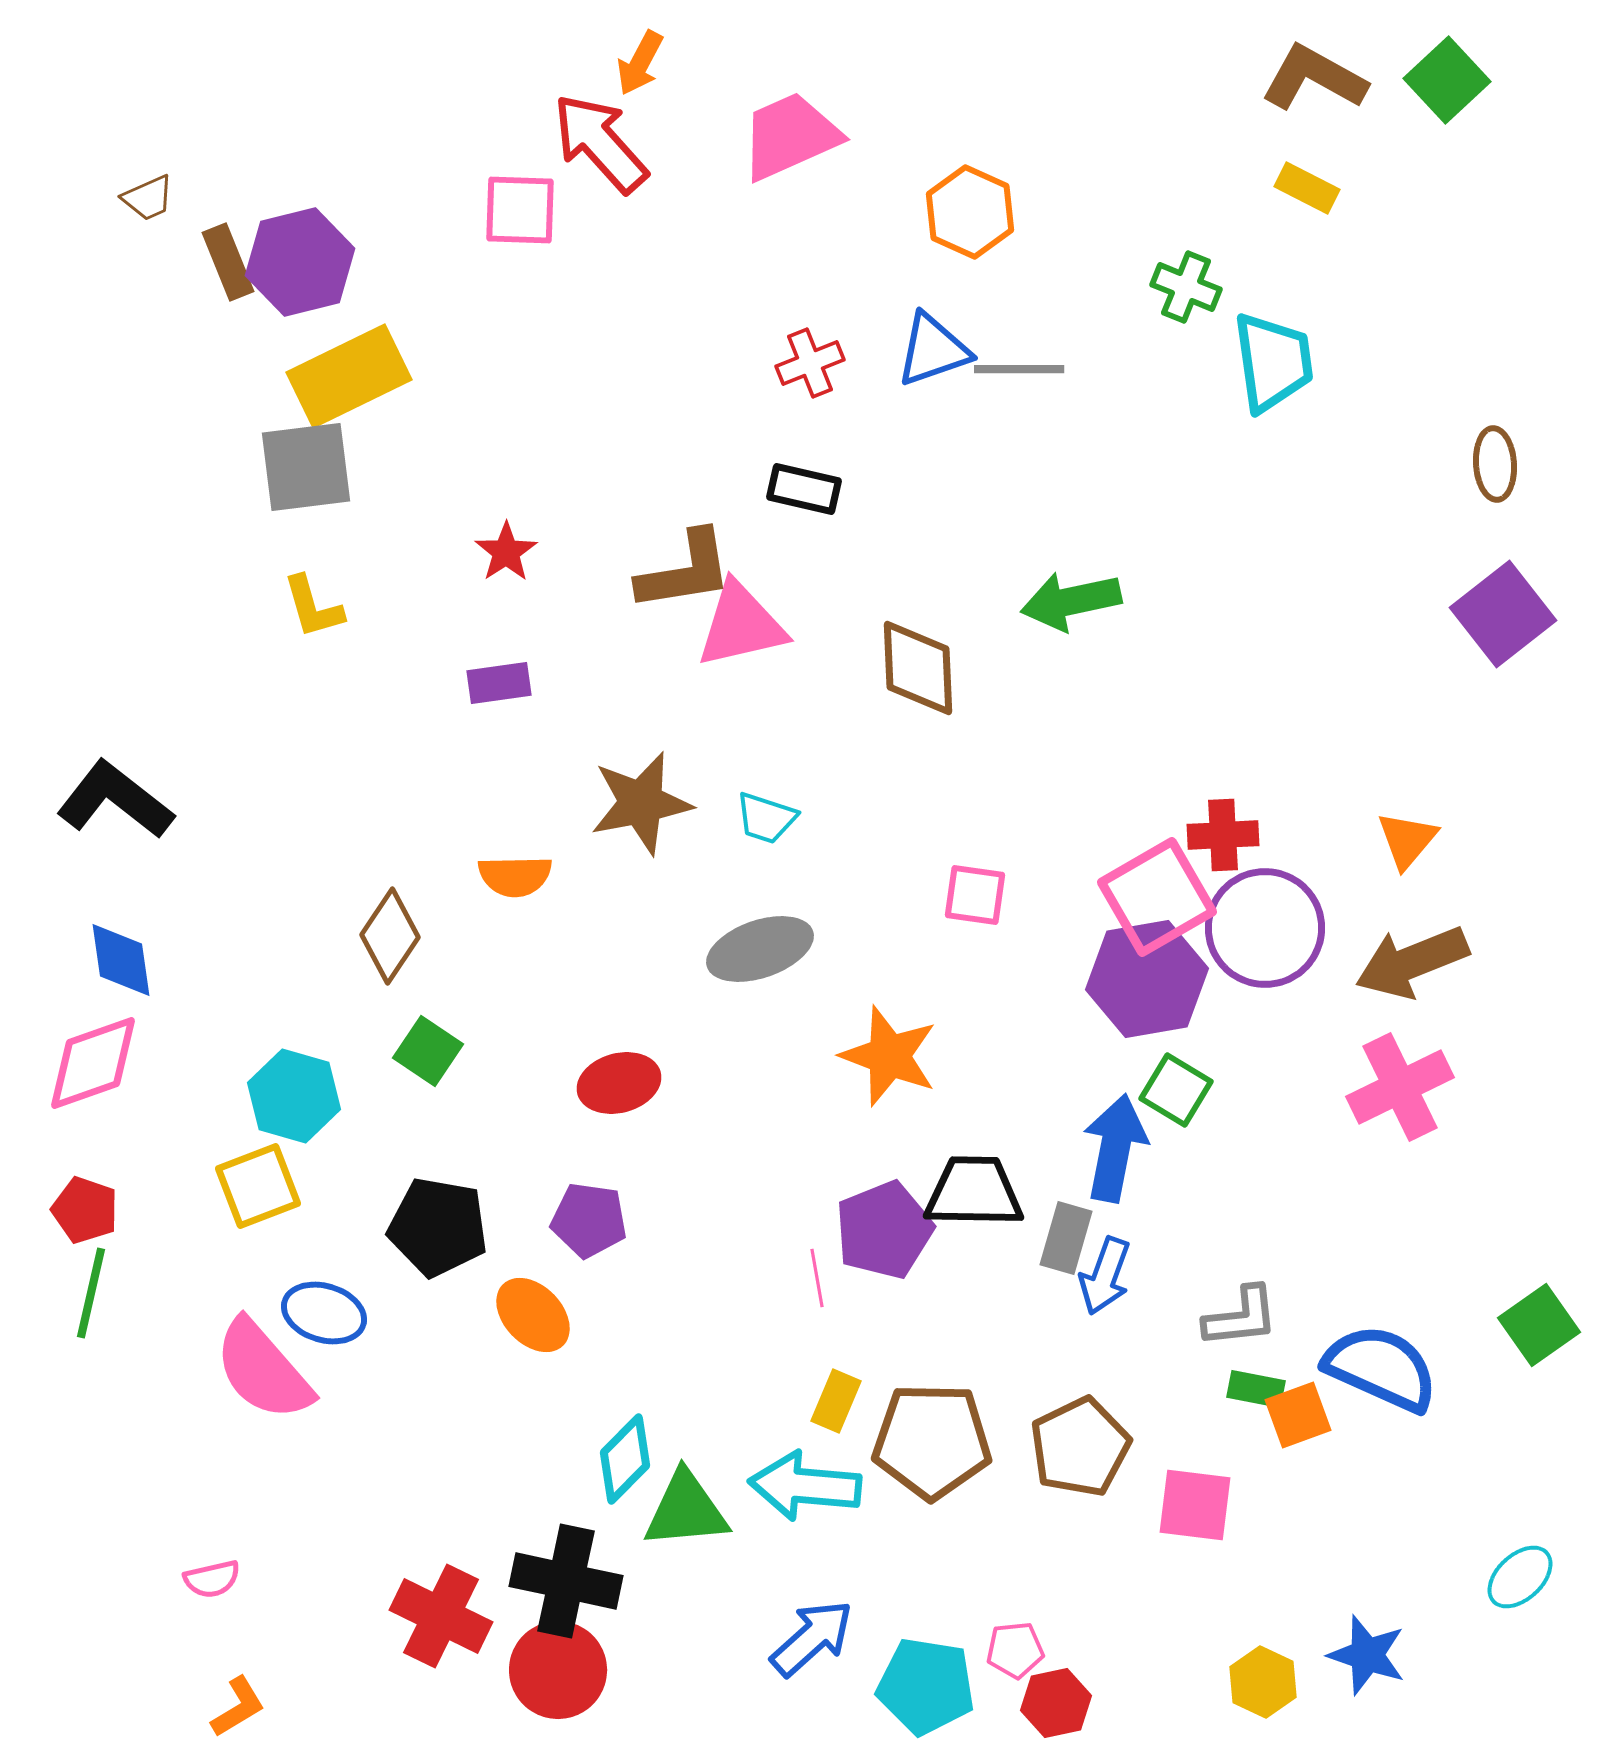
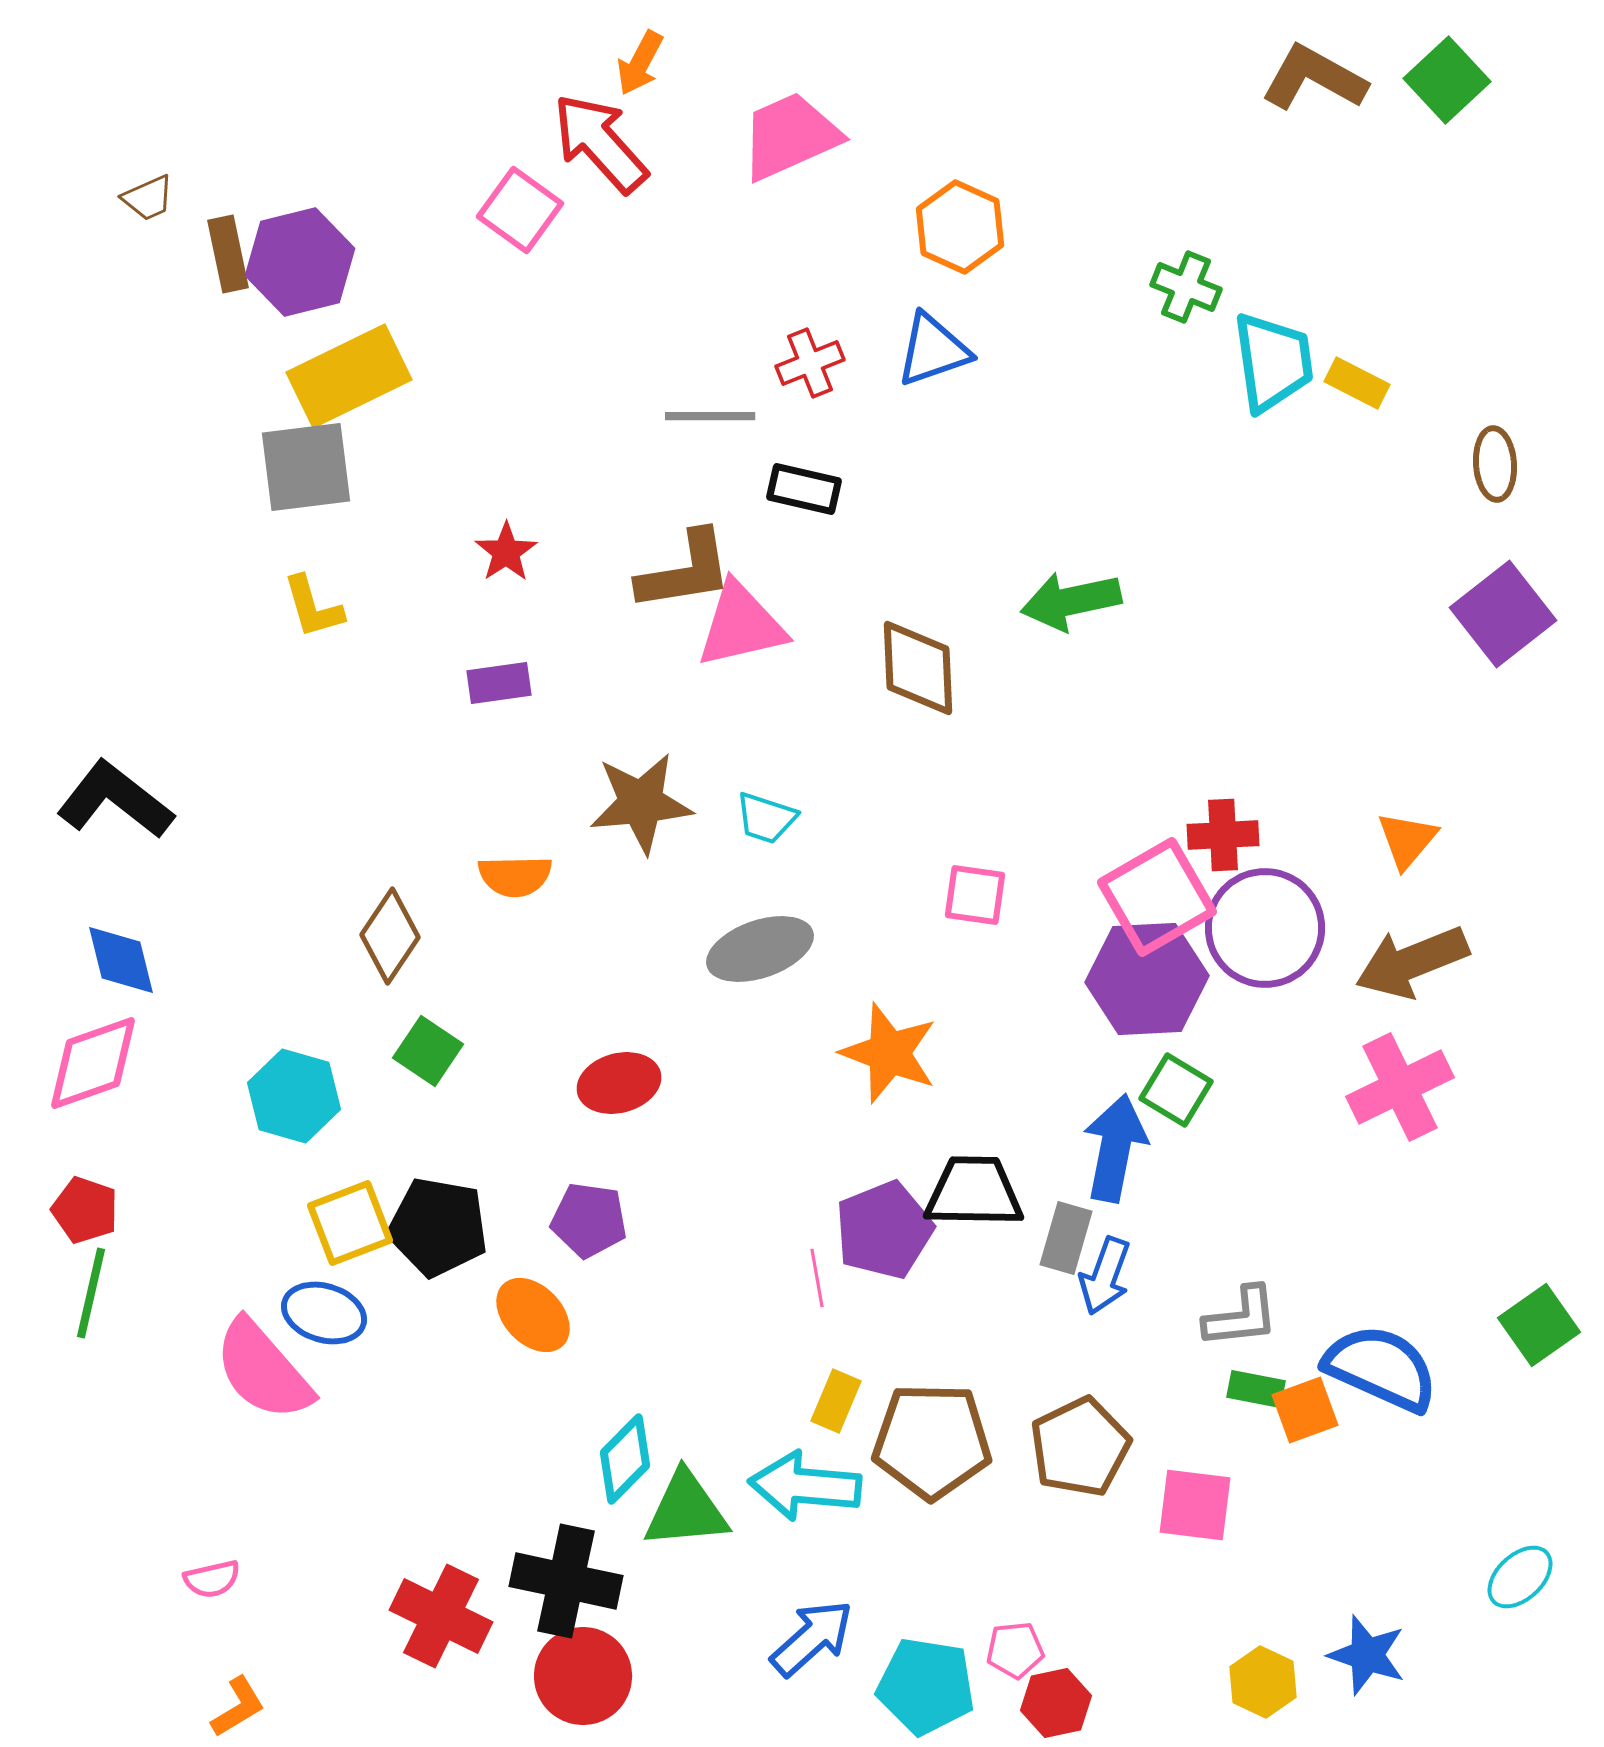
yellow rectangle at (1307, 188): moved 50 px right, 195 px down
pink square at (520, 210): rotated 34 degrees clockwise
orange hexagon at (970, 212): moved 10 px left, 15 px down
brown rectangle at (228, 262): moved 8 px up; rotated 10 degrees clockwise
gray line at (1019, 369): moved 309 px left, 47 px down
brown star at (641, 803): rotated 6 degrees clockwise
blue diamond at (121, 960): rotated 6 degrees counterclockwise
purple hexagon at (1147, 979): rotated 7 degrees clockwise
orange star at (889, 1056): moved 3 px up
yellow square at (258, 1186): moved 92 px right, 37 px down
orange square at (1298, 1415): moved 7 px right, 5 px up
red circle at (558, 1670): moved 25 px right, 6 px down
